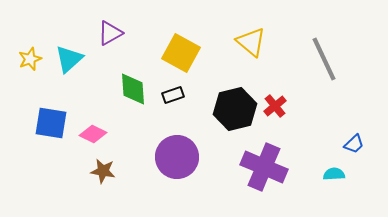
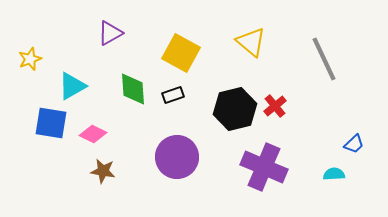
cyan triangle: moved 3 px right, 27 px down; rotated 12 degrees clockwise
